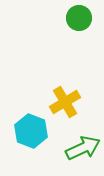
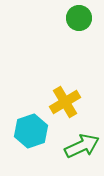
cyan hexagon: rotated 20 degrees clockwise
green arrow: moved 1 px left, 2 px up
